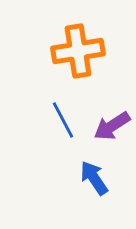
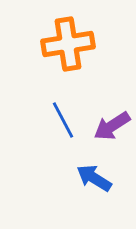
orange cross: moved 10 px left, 7 px up
blue arrow: rotated 24 degrees counterclockwise
